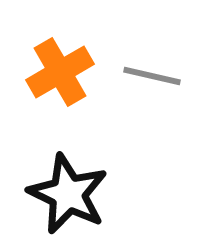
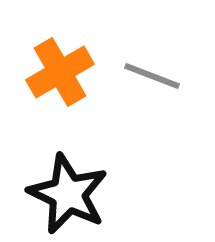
gray line: rotated 8 degrees clockwise
